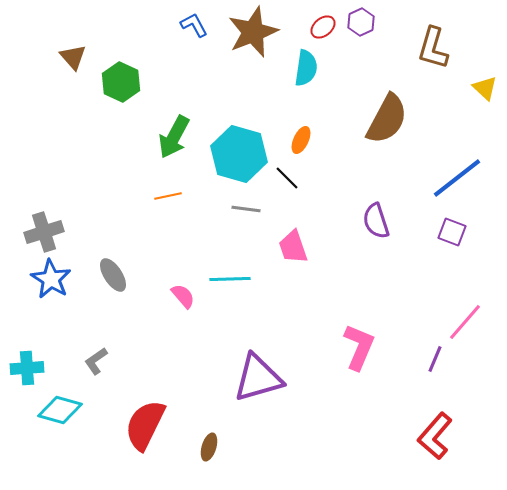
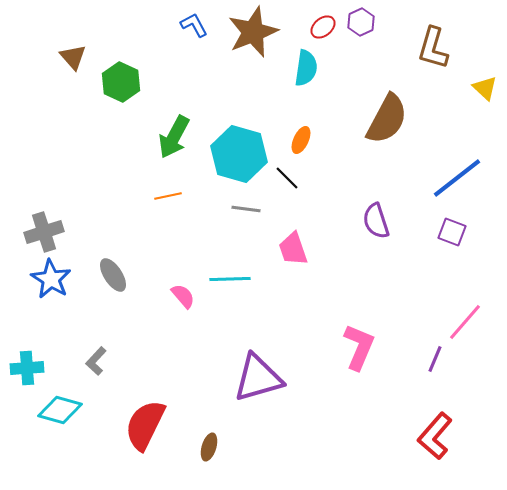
pink trapezoid: moved 2 px down
gray L-shape: rotated 12 degrees counterclockwise
